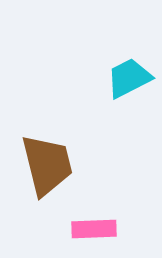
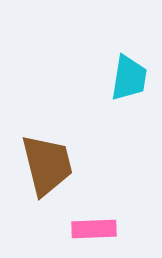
cyan trapezoid: rotated 126 degrees clockwise
